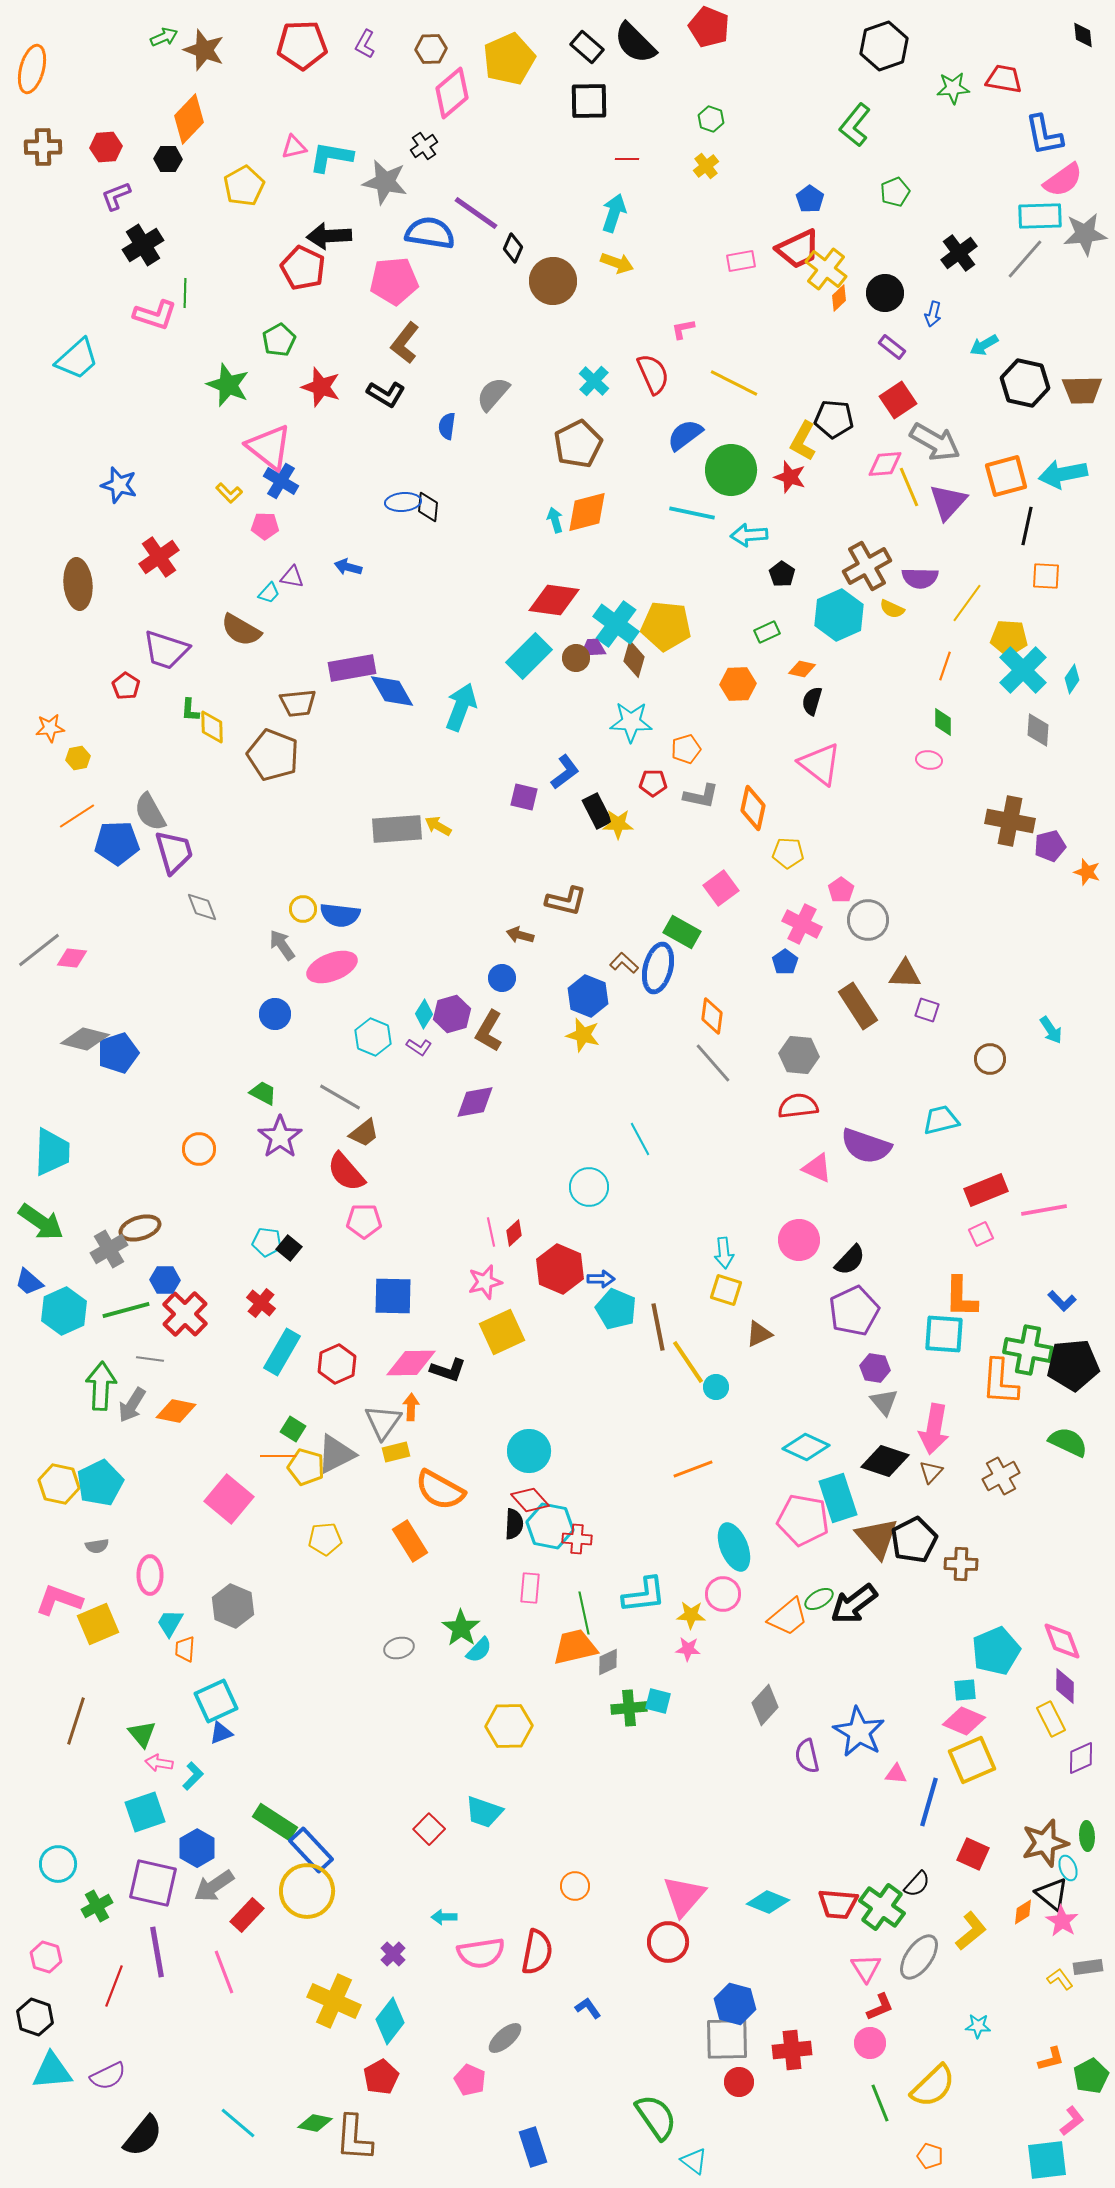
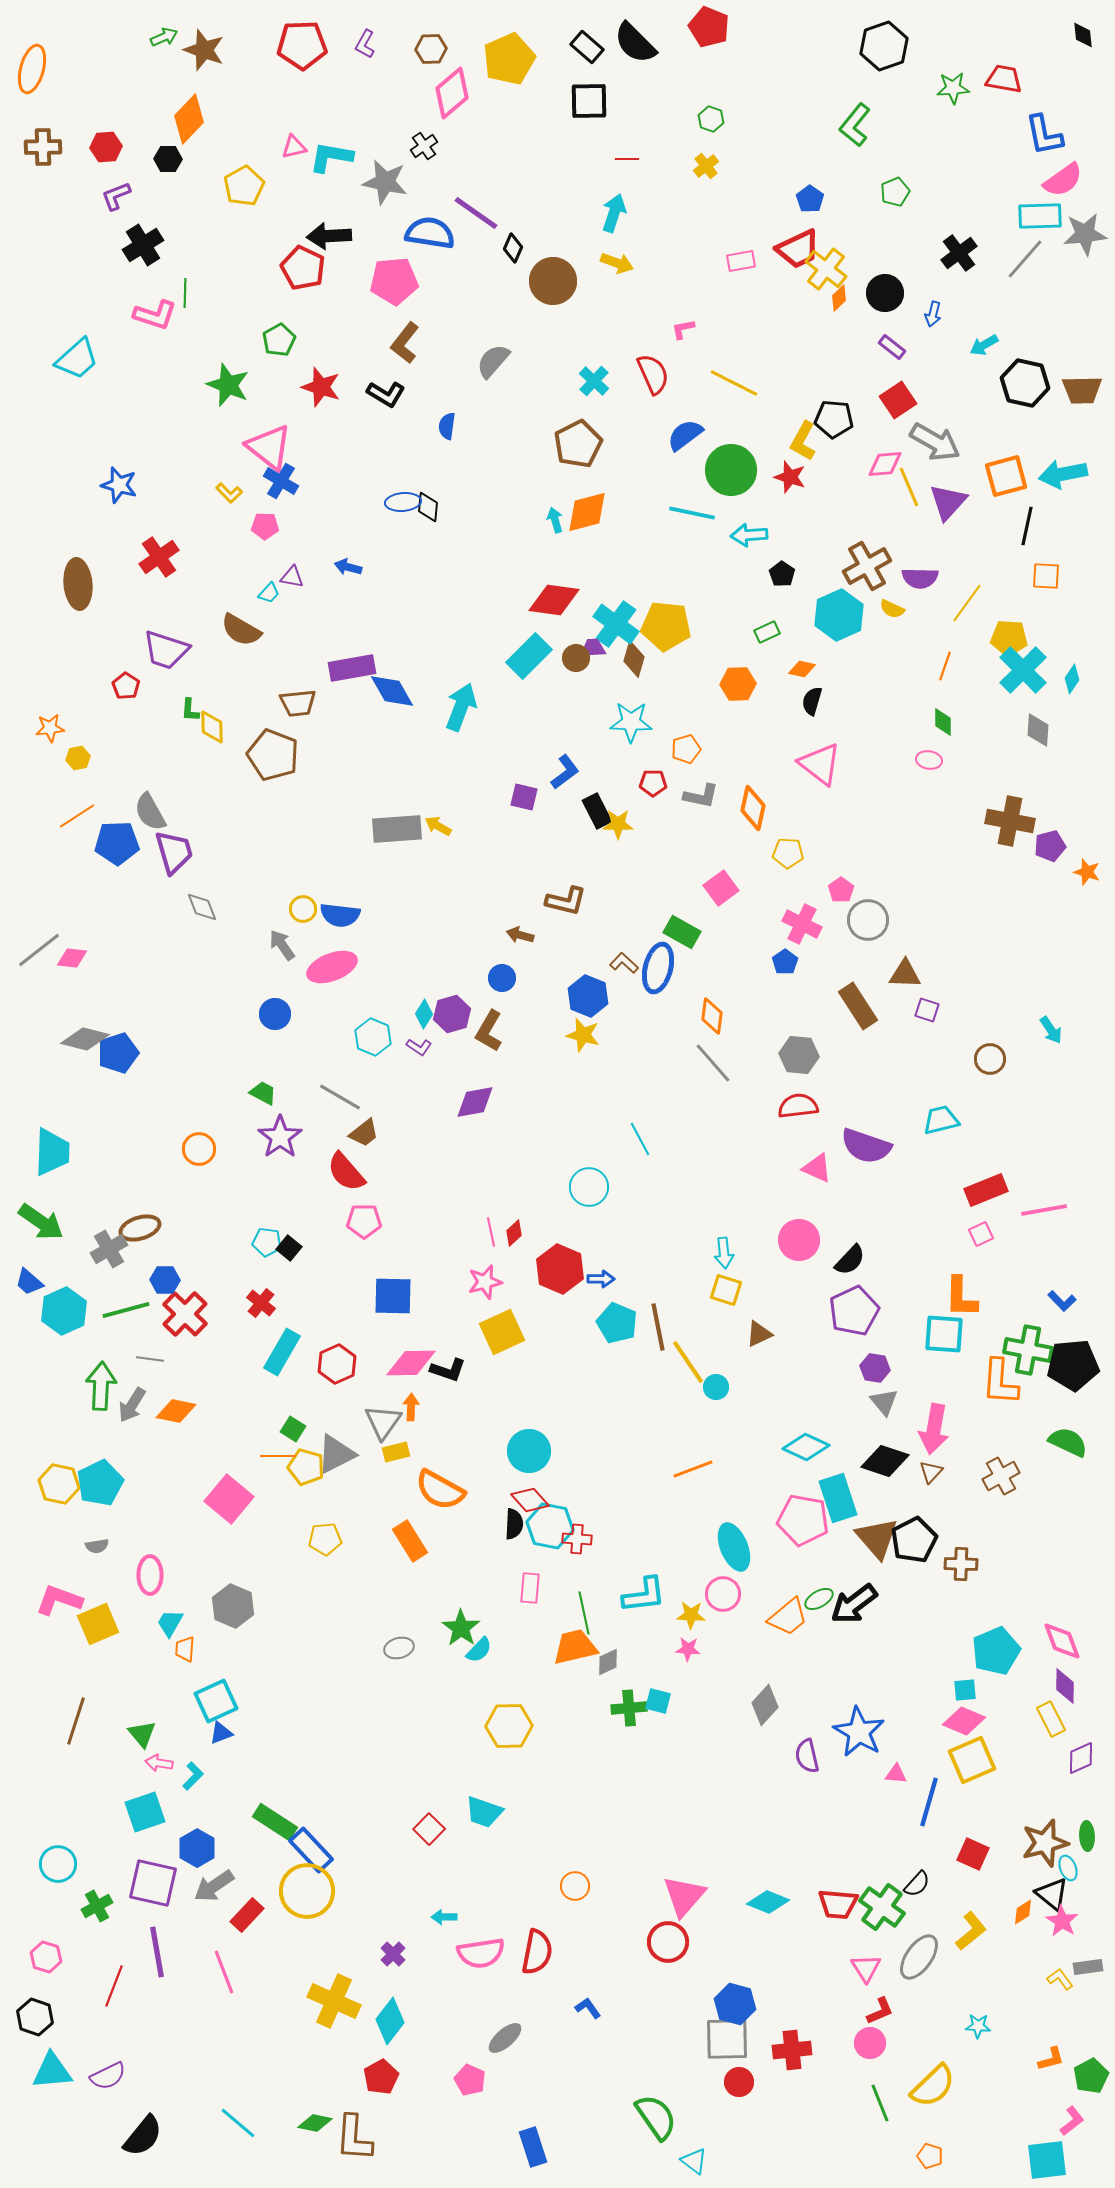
gray semicircle at (493, 394): moved 33 px up
cyan pentagon at (616, 1309): moved 1 px right, 14 px down
red L-shape at (880, 2007): moved 4 px down
